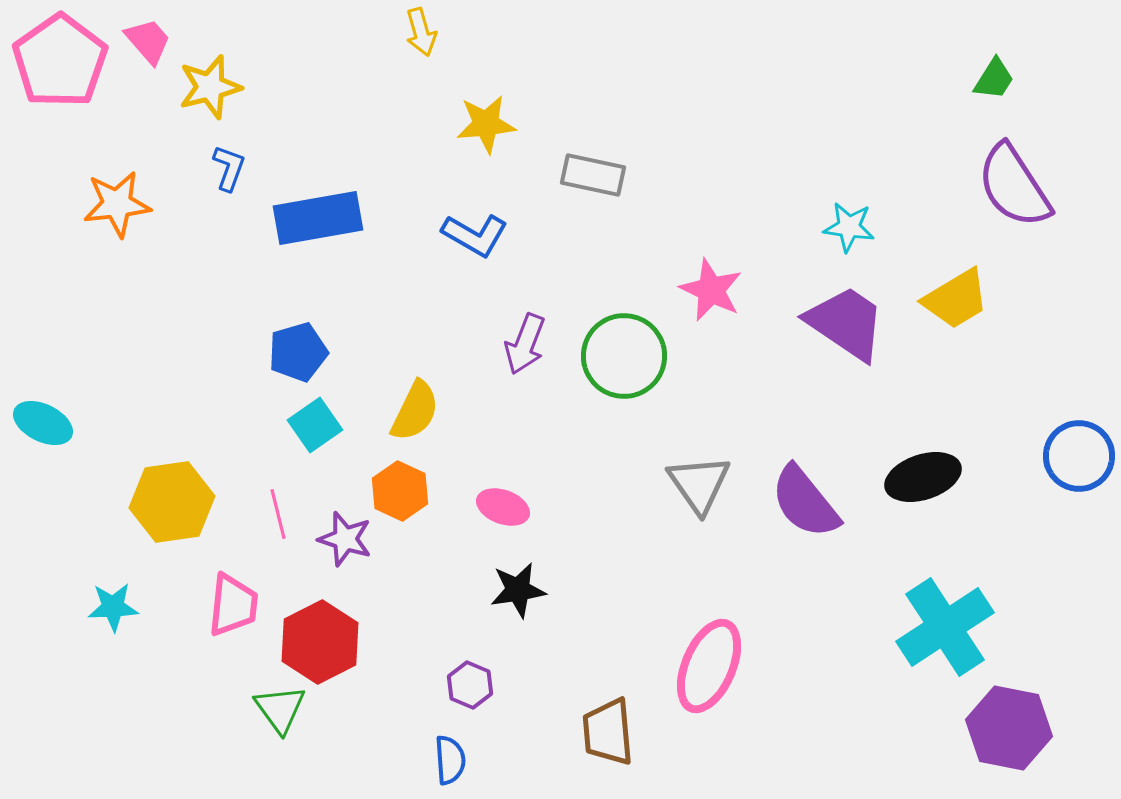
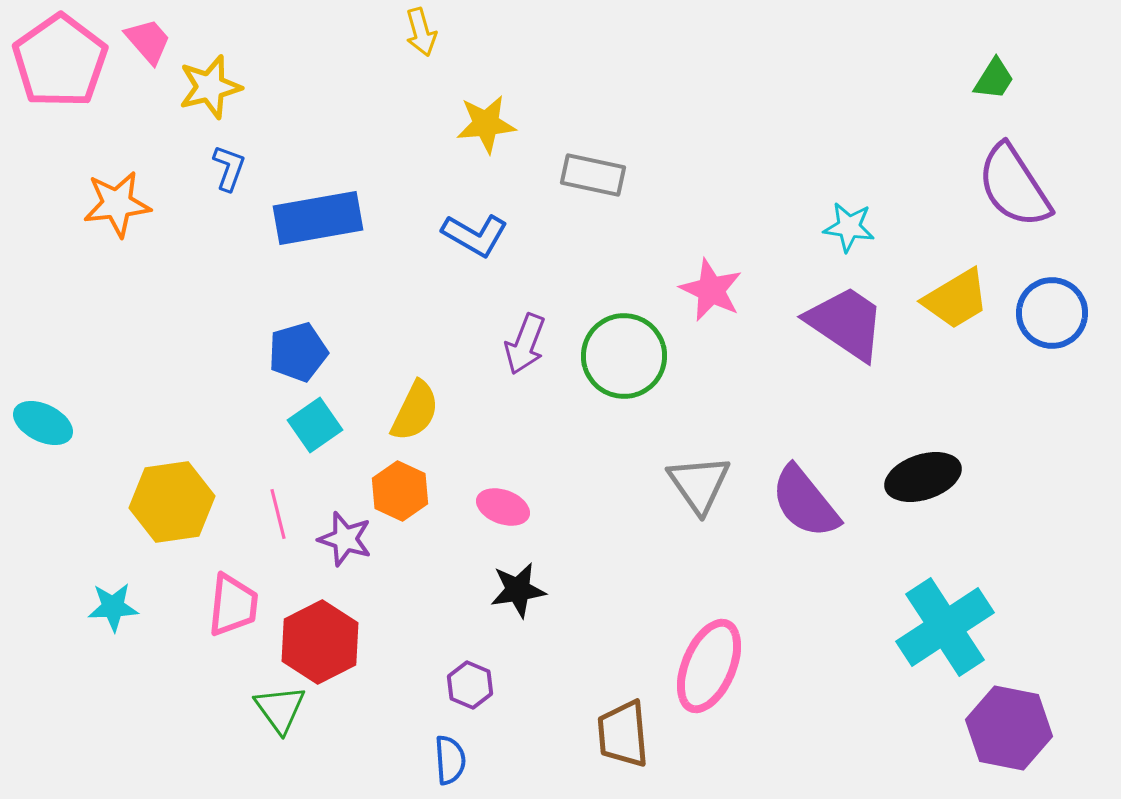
blue circle at (1079, 456): moved 27 px left, 143 px up
brown trapezoid at (608, 732): moved 15 px right, 2 px down
